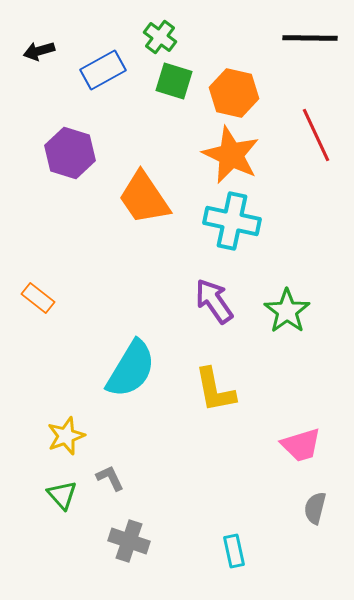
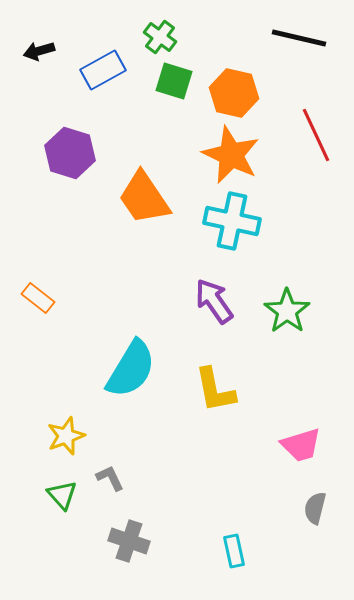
black line: moved 11 px left; rotated 12 degrees clockwise
